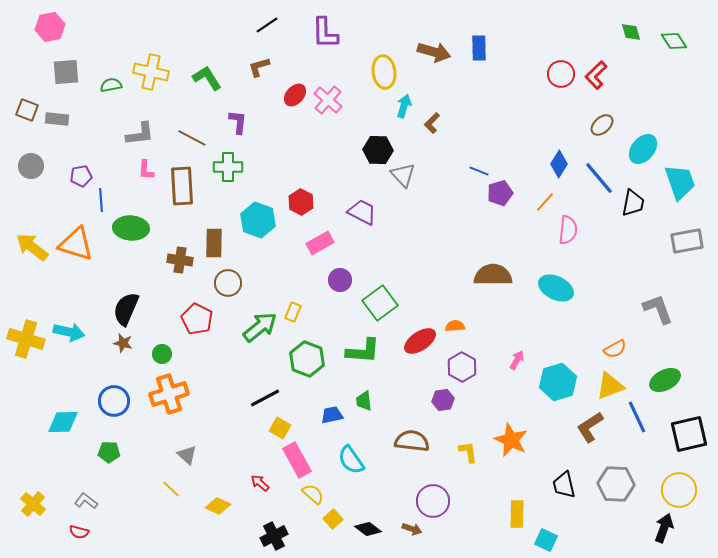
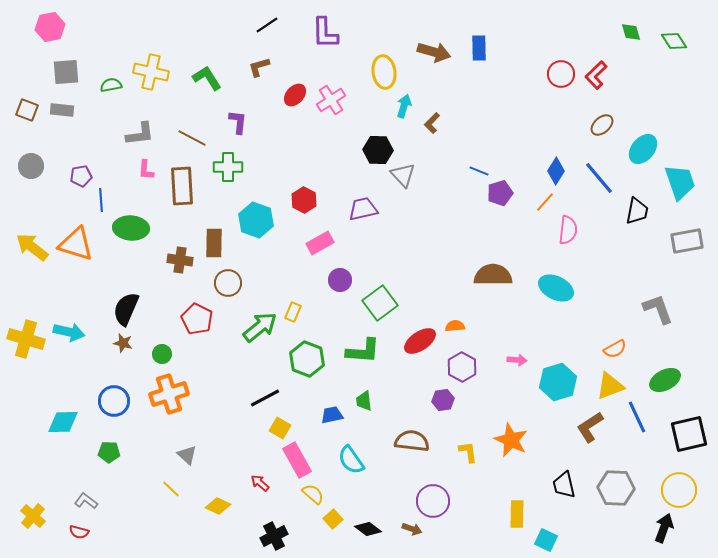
pink cross at (328, 100): moved 3 px right; rotated 16 degrees clockwise
gray rectangle at (57, 119): moved 5 px right, 9 px up
blue diamond at (559, 164): moved 3 px left, 7 px down
red hexagon at (301, 202): moved 3 px right, 2 px up
black trapezoid at (633, 203): moved 4 px right, 8 px down
purple trapezoid at (362, 212): moved 1 px right, 3 px up; rotated 40 degrees counterclockwise
cyan hexagon at (258, 220): moved 2 px left
pink arrow at (517, 360): rotated 66 degrees clockwise
gray hexagon at (616, 484): moved 4 px down
yellow cross at (33, 504): moved 12 px down
